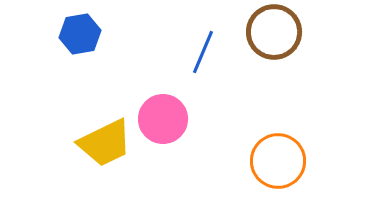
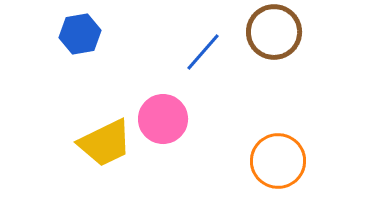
blue line: rotated 18 degrees clockwise
